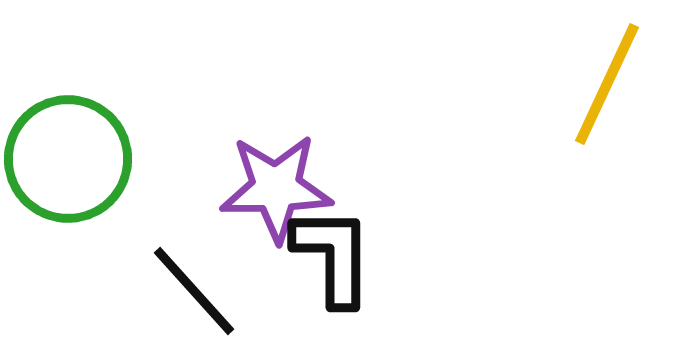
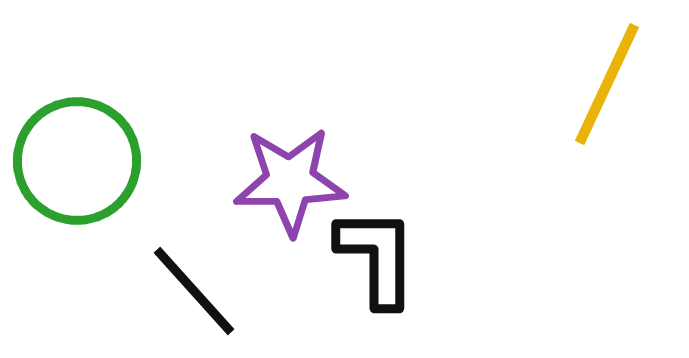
green circle: moved 9 px right, 2 px down
purple star: moved 14 px right, 7 px up
black L-shape: moved 44 px right, 1 px down
